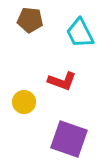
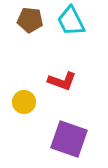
cyan trapezoid: moved 9 px left, 12 px up
